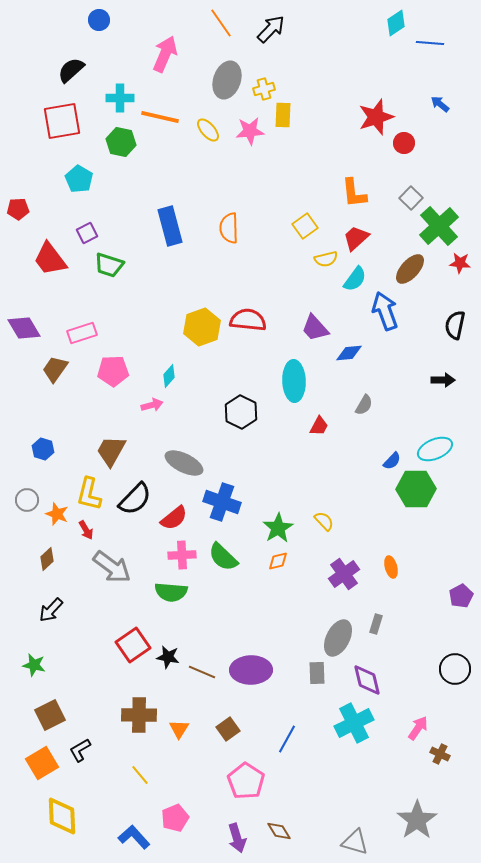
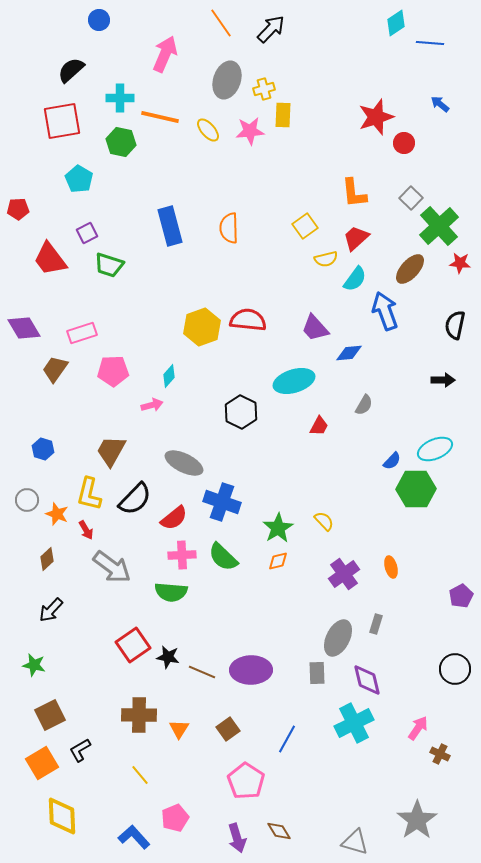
cyan ellipse at (294, 381): rotated 75 degrees clockwise
